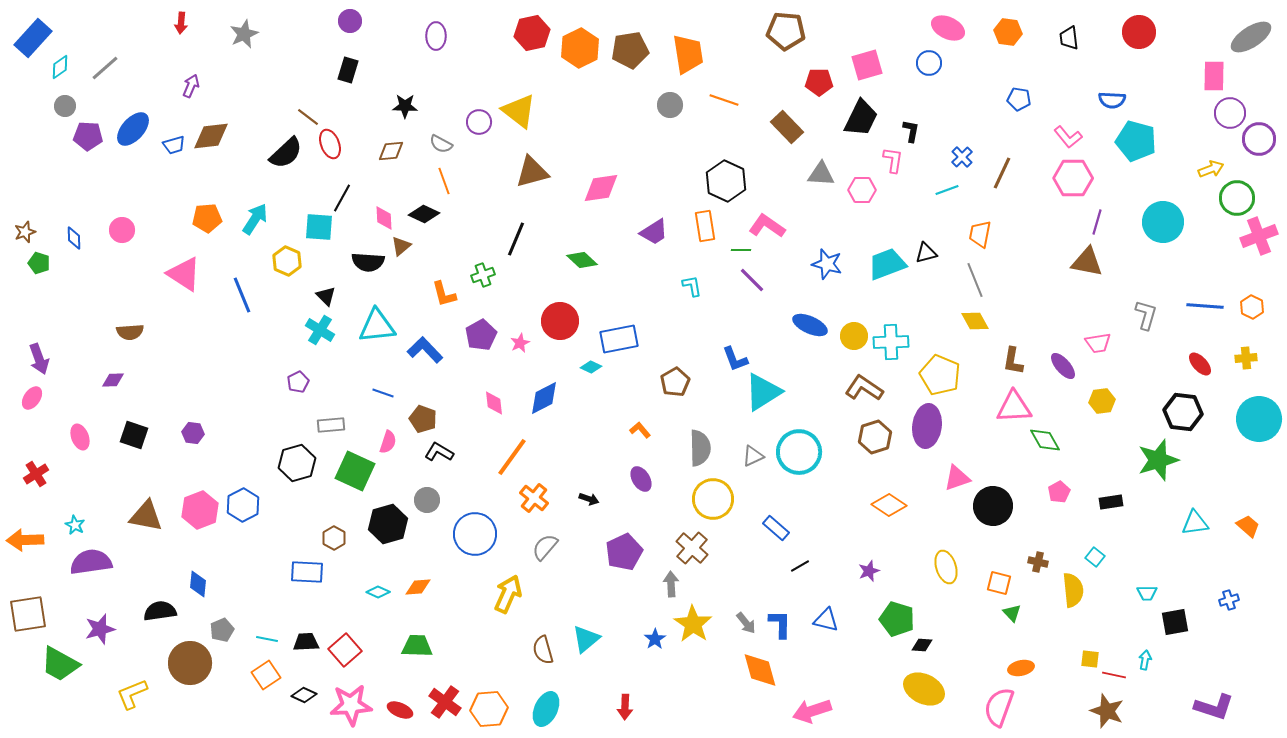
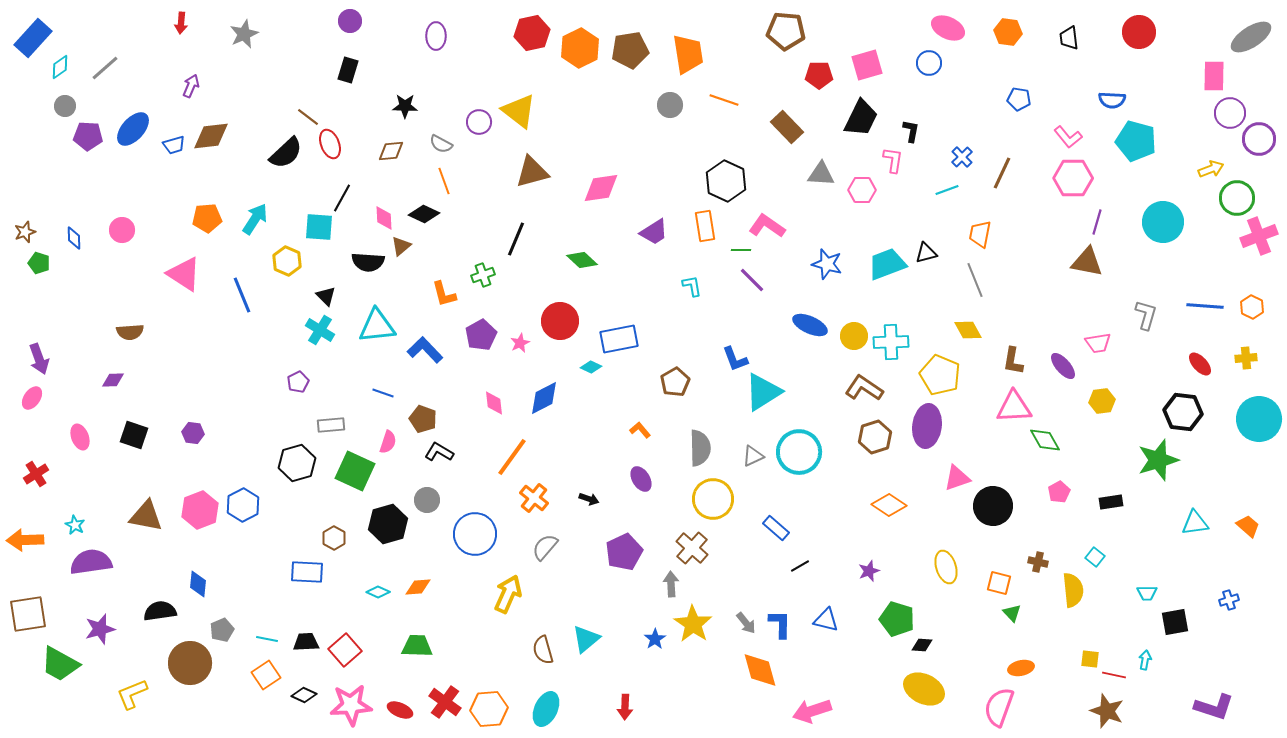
red pentagon at (819, 82): moved 7 px up
yellow diamond at (975, 321): moved 7 px left, 9 px down
